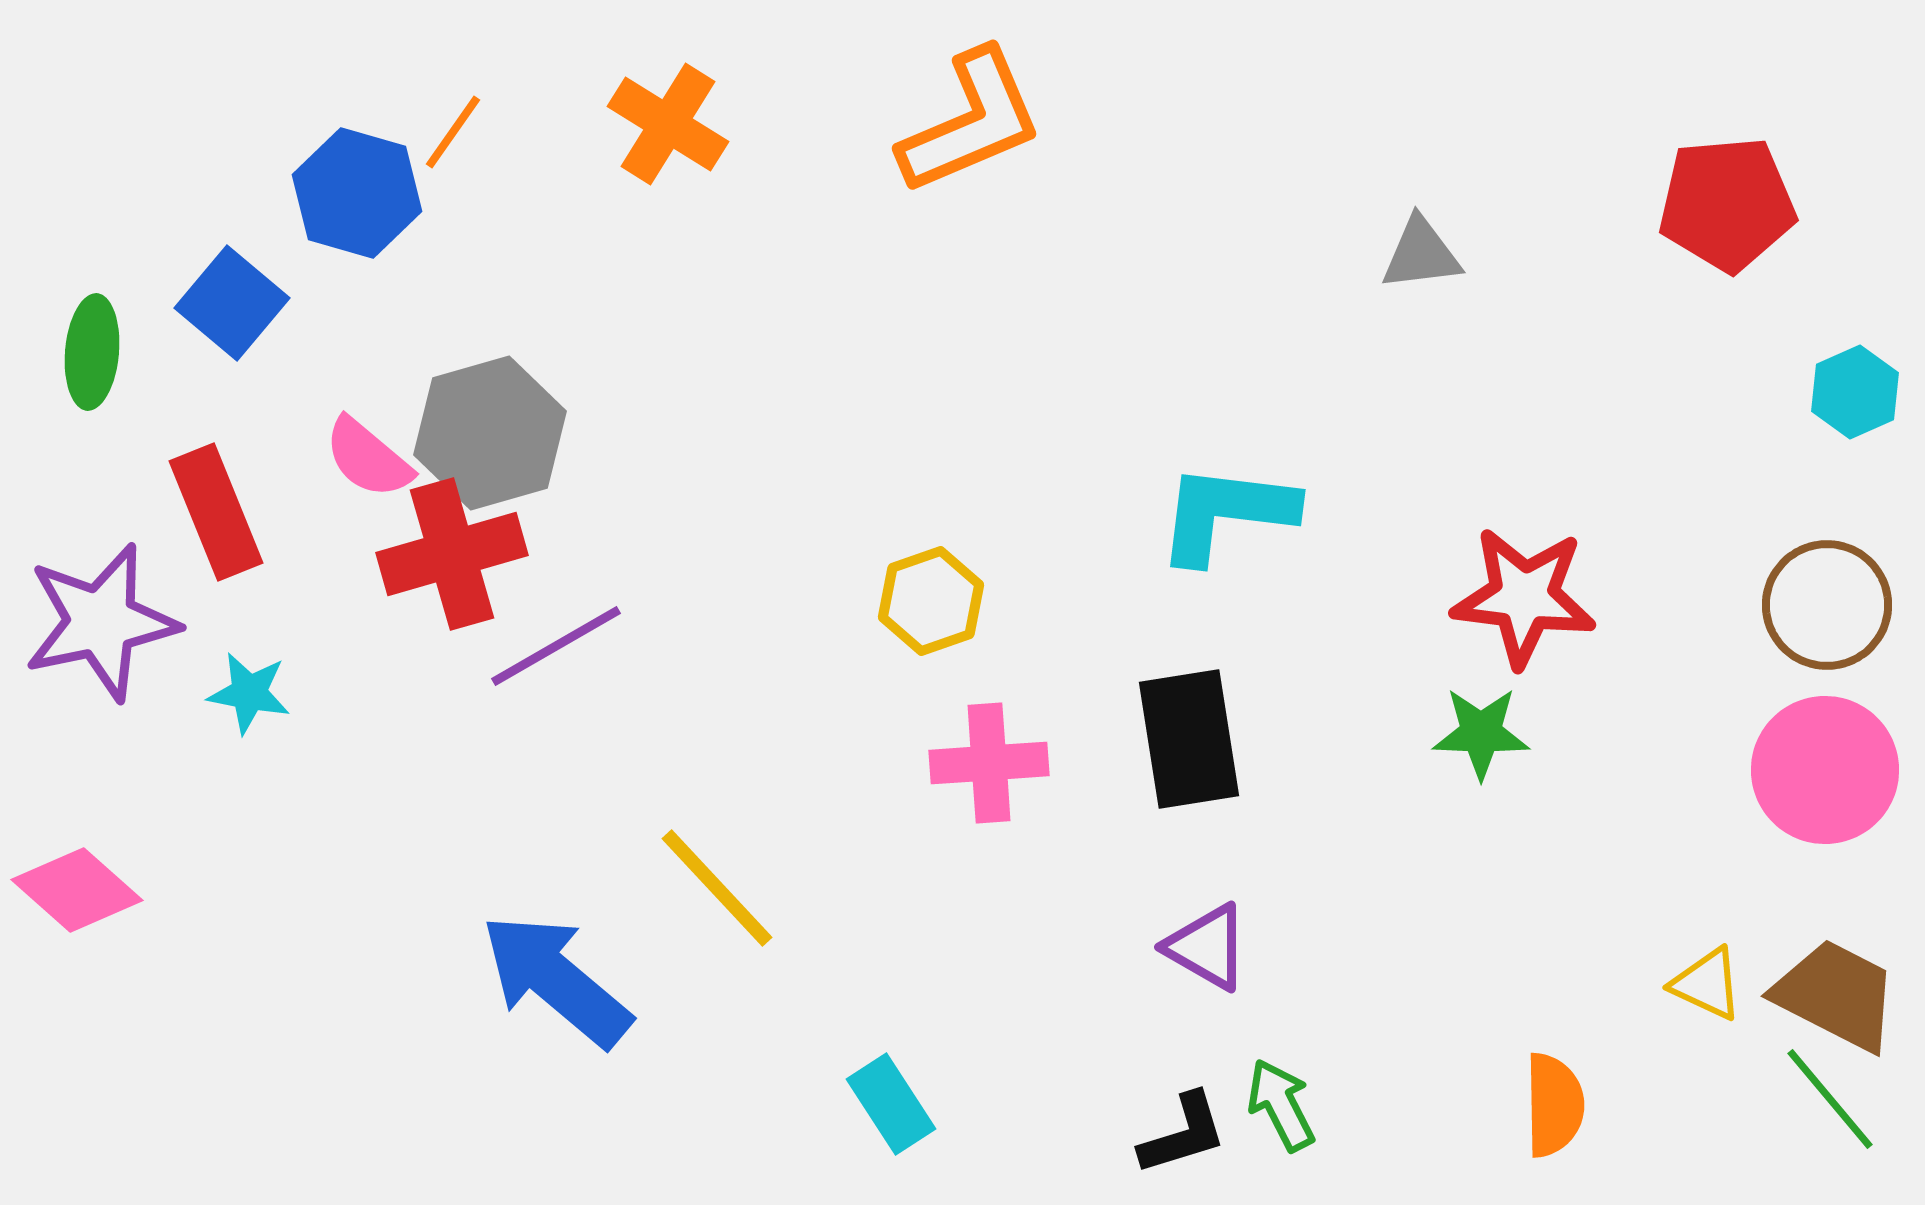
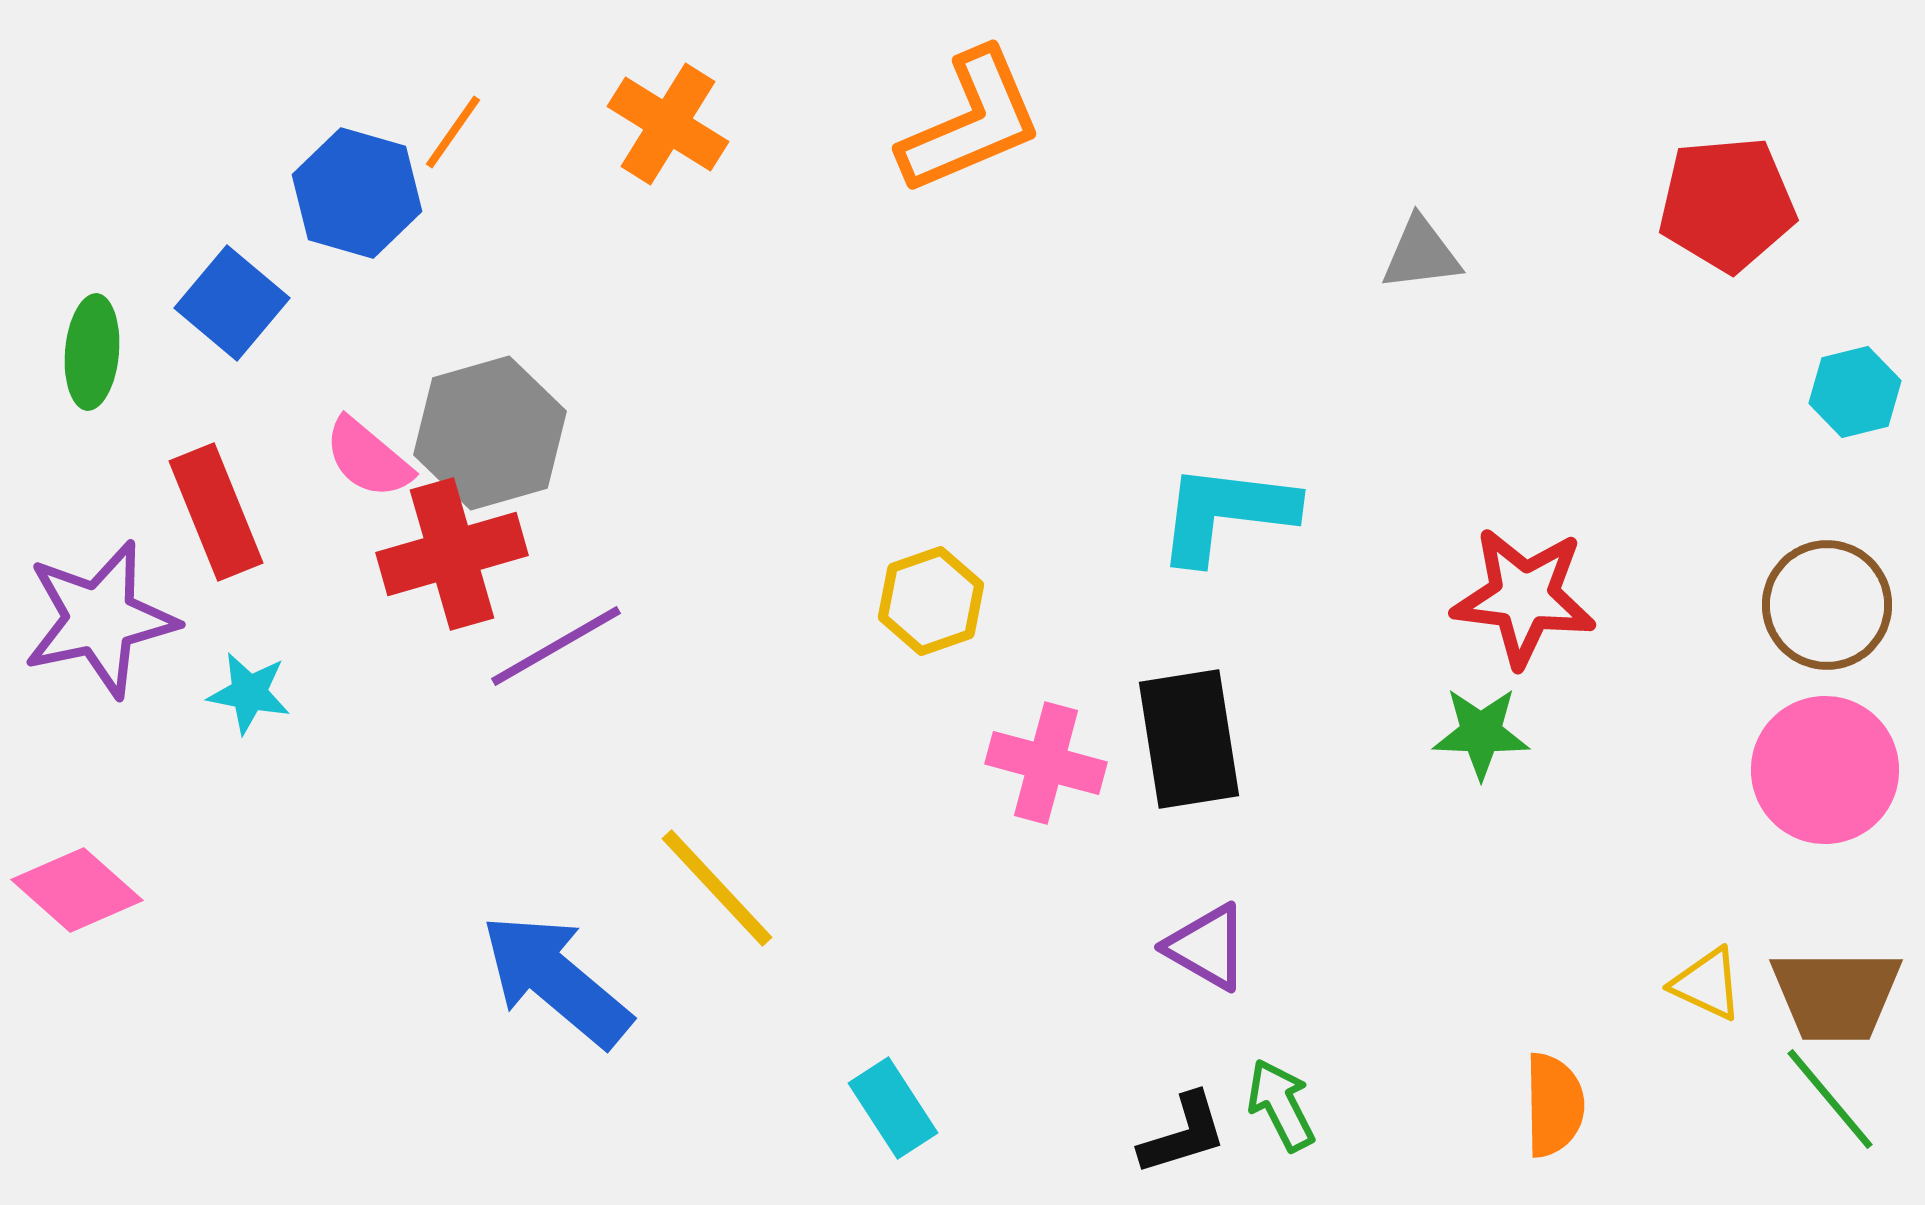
cyan hexagon: rotated 10 degrees clockwise
purple star: moved 1 px left, 3 px up
pink cross: moved 57 px right; rotated 19 degrees clockwise
brown trapezoid: rotated 153 degrees clockwise
cyan rectangle: moved 2 px right, 4 px down
